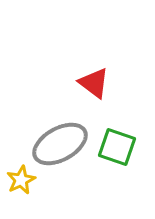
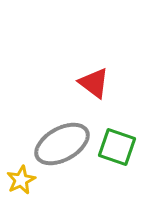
gray ellipse: moved 2 px right
